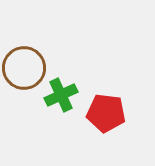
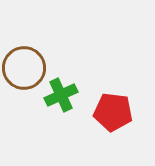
red pentagon: moved 7 px right, 1 px up
